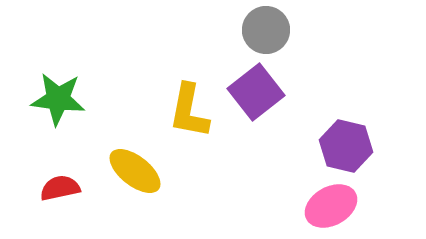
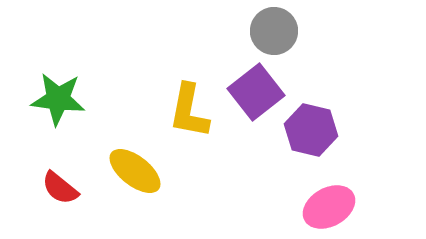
gray circle: moved 8 px right, 1 px down
purple hexagon: moved 35 px left, 16 px up
red semicircle: rotated 129 degrees counterclockwise
pink ellipse: moved 2 px left, 1 px down
